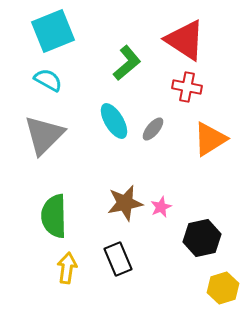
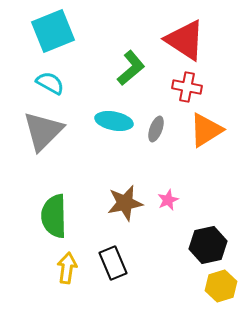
green L-shape: moved 4 px right, 5 px down
cyan semicircle: moved 2 px right, 3 px down
cyan ellipse: rotated 48 degrees counterclockwise
gray ellipse: moved 3 px right; rotated 20 degrees counterclockwise
gray triangle: moved 1 px left, 4 px up
orange triangle: moved 4 px left, 9 px up
pink star: moved 7 px right, 7 px up
black hexagon: moved 6 px right, 7 px down
black rectangle: moved 5 px left, 4 px down
yellow hexagon: moved 2 px left, 2 px up
